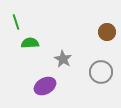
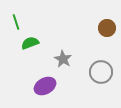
brown circle: moved 4 px up
green semicircle: rotated 18 degrees counterclockwise
